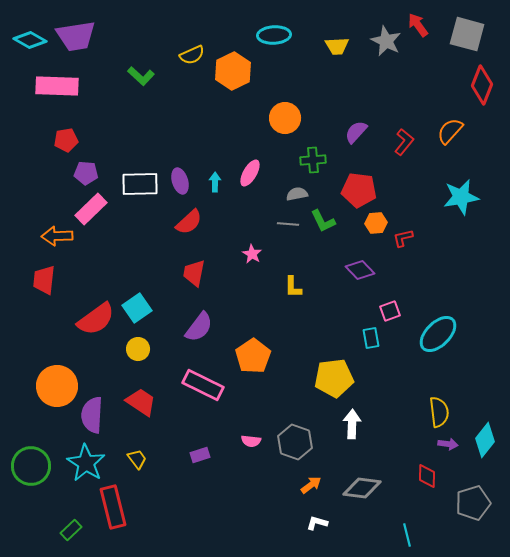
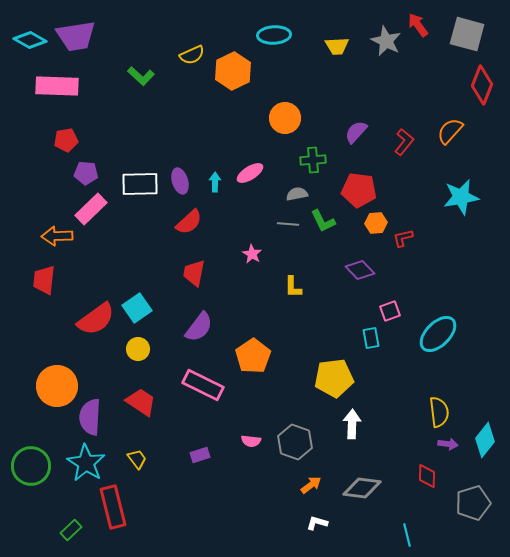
pink ellipse at (250, 173): rotated 28 degrees clockwise
purple semicircle at (92, 415): moved 2 px left, 2 px down
